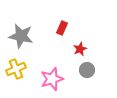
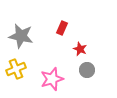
red star: rotated 24 degrees counterclockwise
